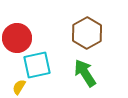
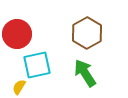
red circle: moved 4 px up
